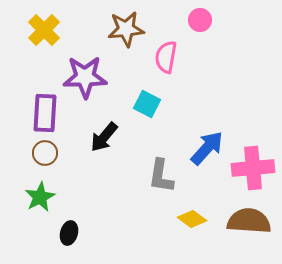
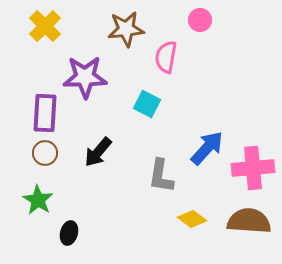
yellow cross: moved 1 px right, 4 px up
black arrow: moved 6 px left, 15 px down
green star: moved 2 px left, 3 px down; rotated 12 degrees counterclockwise
